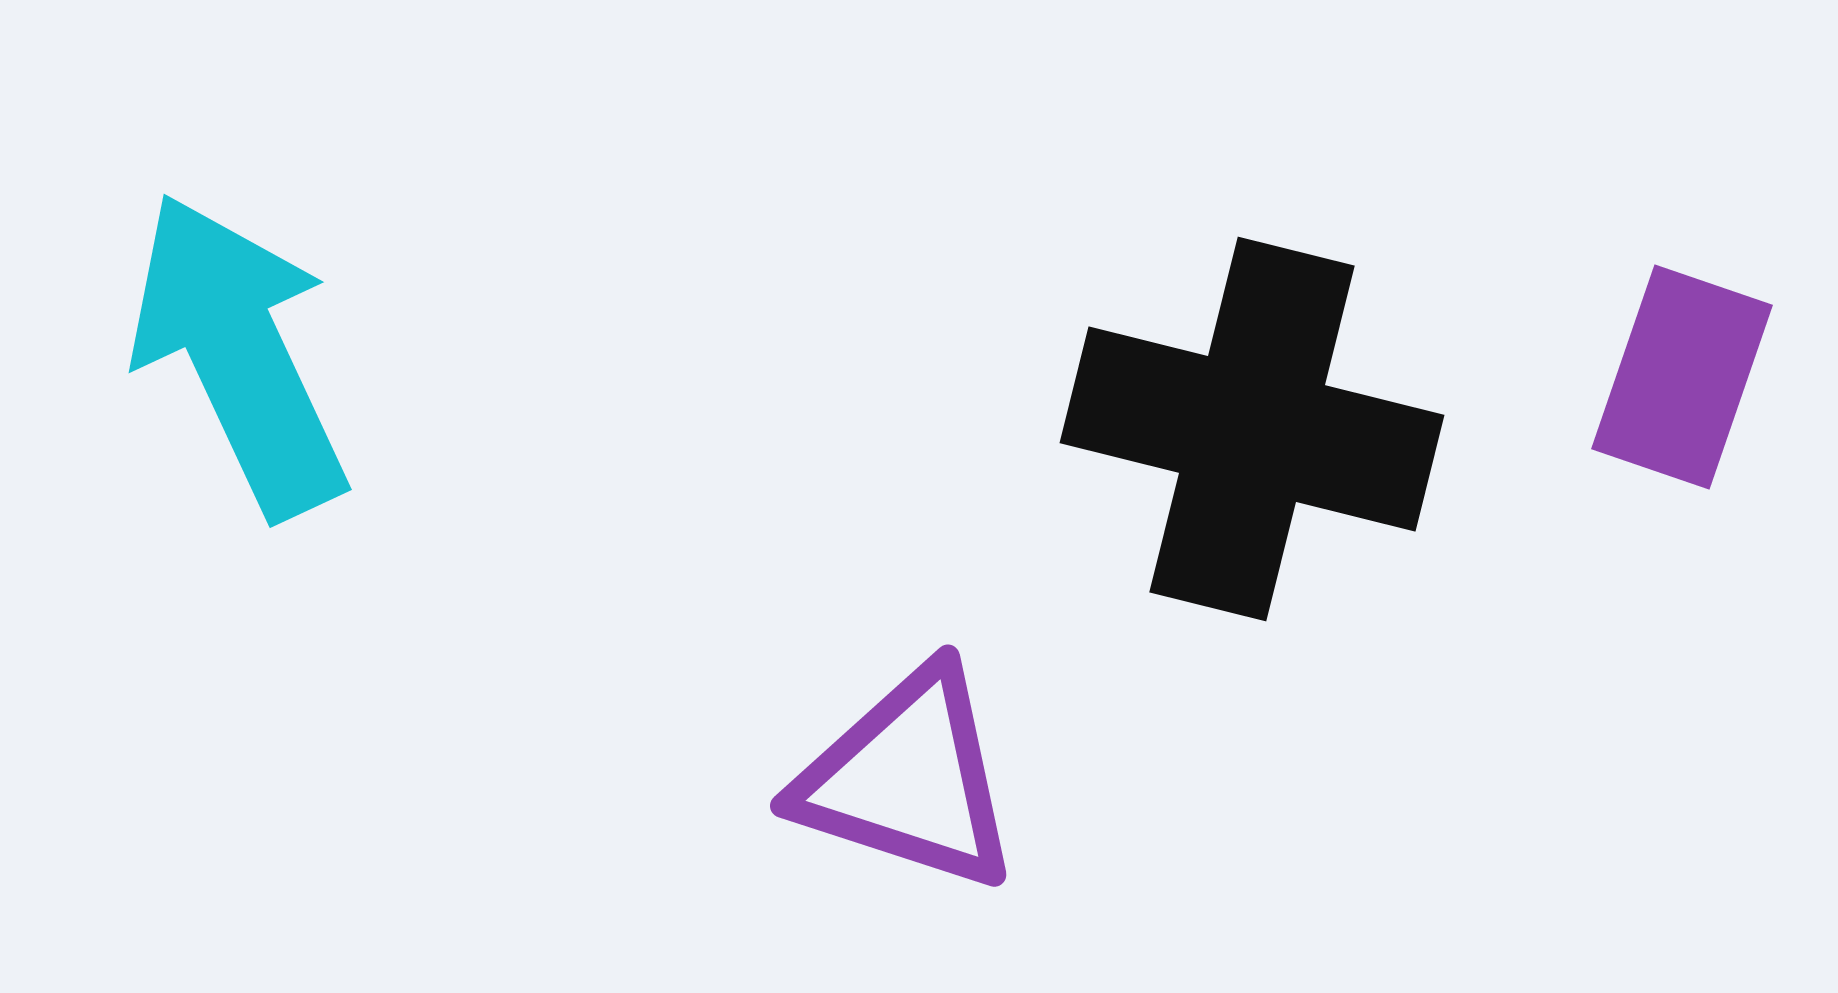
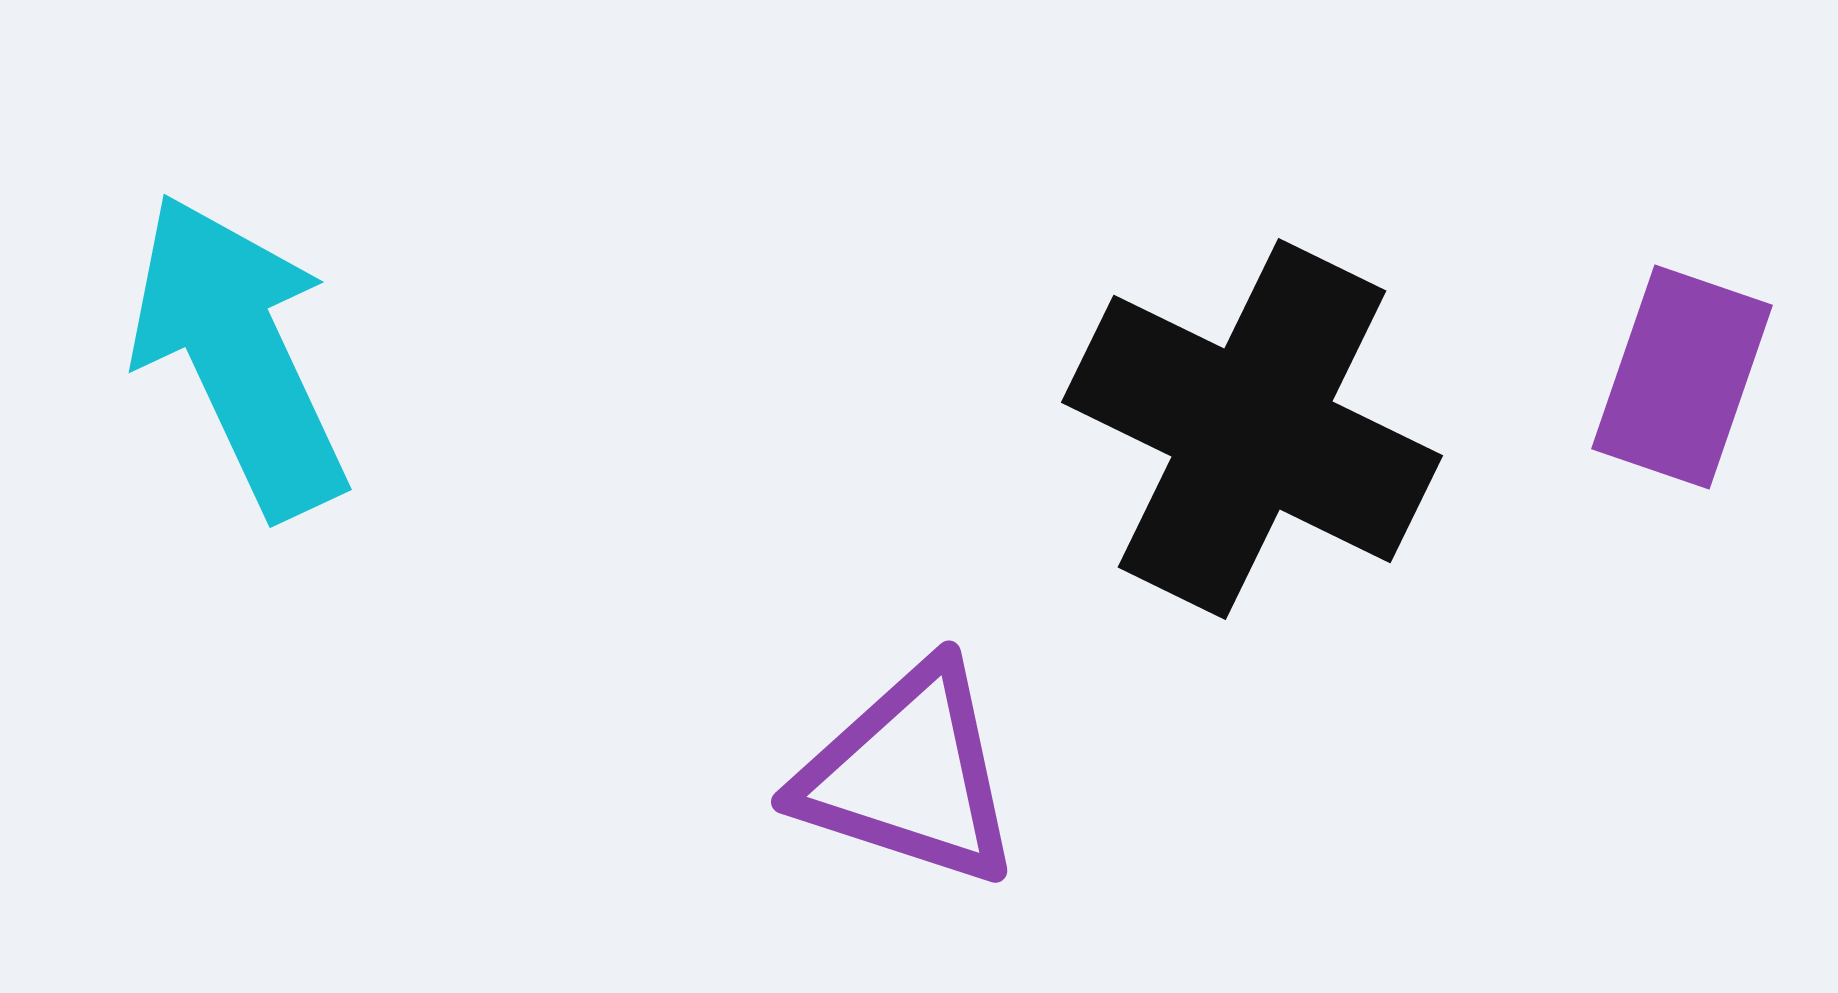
black cross: rotated 12 degrees clockwise
purple triangle: moved 1 px right, 4 px up
